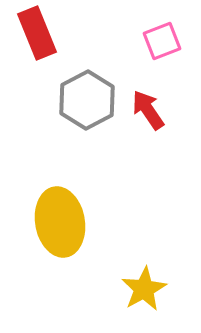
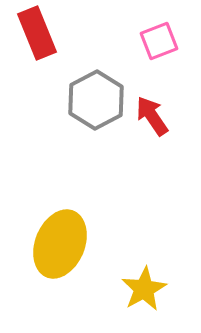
pink square: moved 3 px left
gray hexagon: moved 9 px right
red arrow: moved 4 px right, 6 px down
yellow ellipse: moved 22 px down; rotated 32 degrees clockwise
